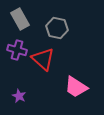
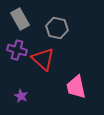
pink trapezoid: rotated 45 degrees clockwise
purple star: moved 2 px right
